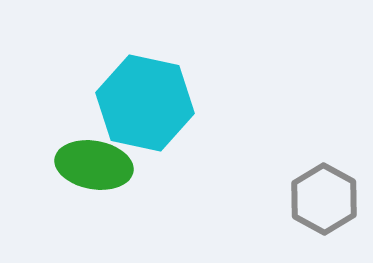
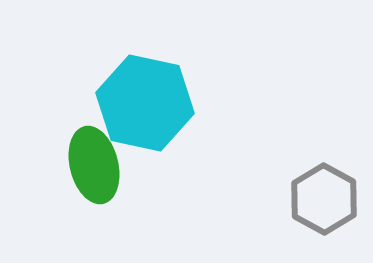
green ellipse: rotated 66 degrees clockwise
